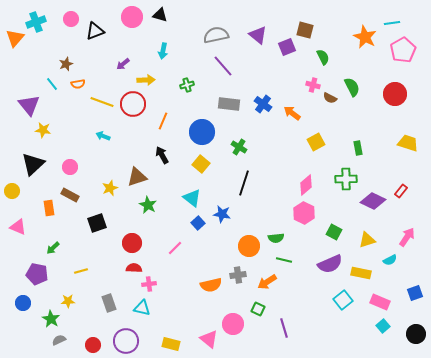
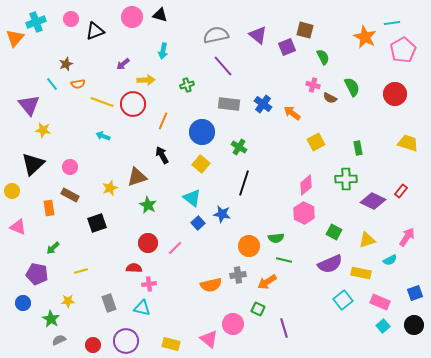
red circle at (132, 243): moved 16 px right
black circle at (416, 334): moved 2 px left, 9 px up
